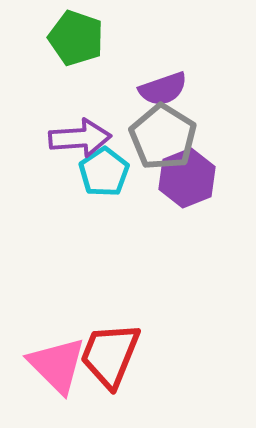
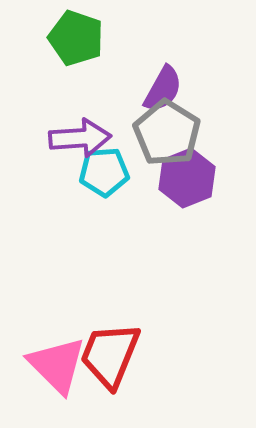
purple semicircle: rotated 42 degrees counterclockwise
gray pentagon: moved 4 px right, 4 px up
cyan pentagon: rotated 30 degrees clockwise
